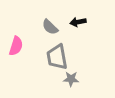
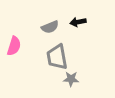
gray semicircle: rotated 66 degrees counterclockwise
pink semicircle: moved 2 px left
